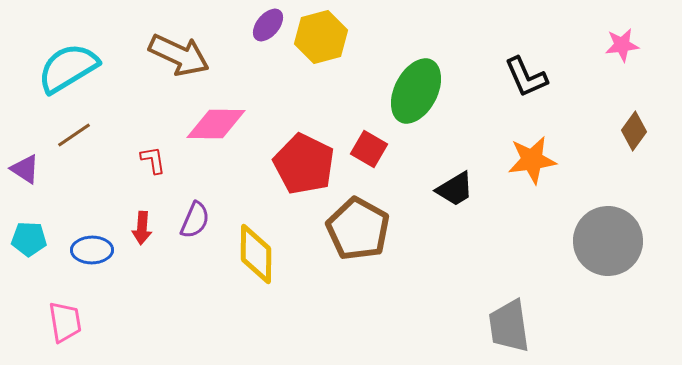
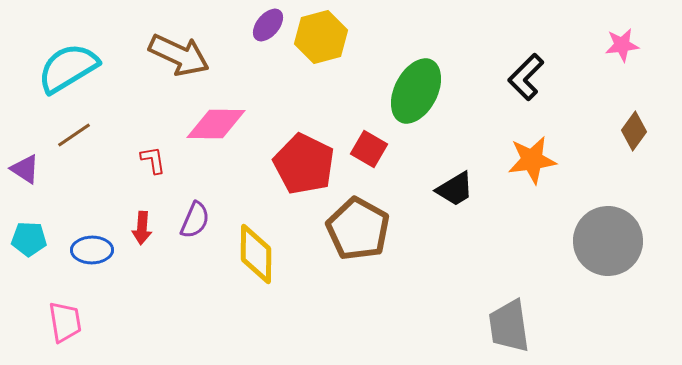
black L-shape: rotated 69 degrees clockwise
